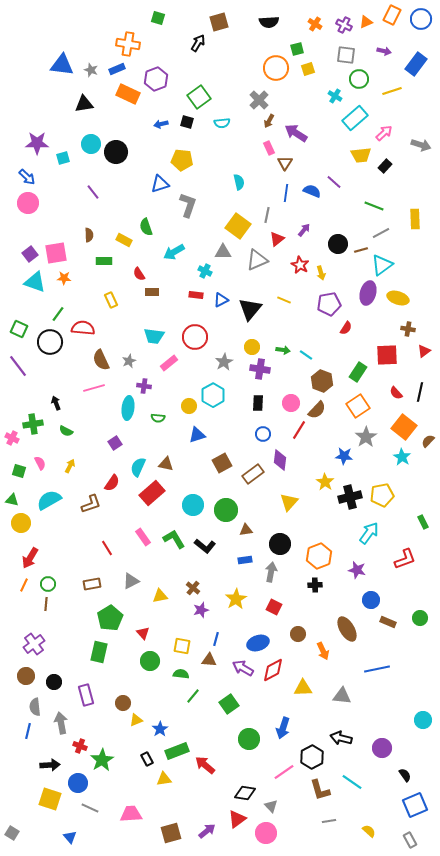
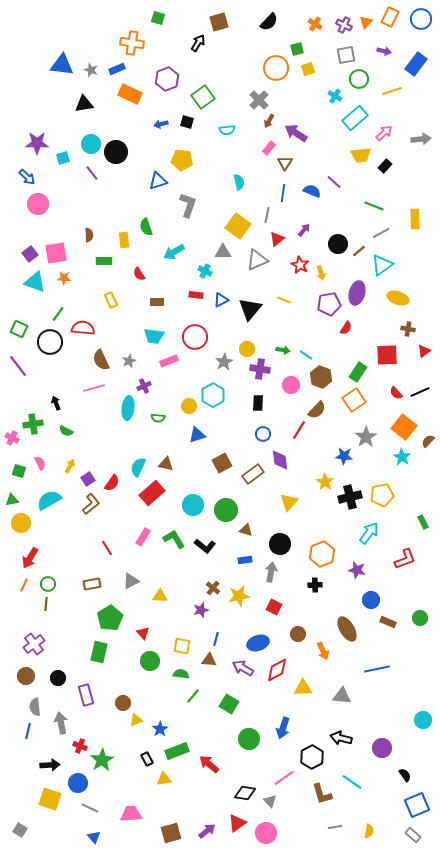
orange rectangle at (392, 15): moved 2 px left, 2 px down
black semicircle at (269, 22): rotated 42 degrees counterclockwise
orange triangle at (366, 22): rotated 24 degrees counterclockwise
orange cross at (128, 44): moved 4 px right, 1 px up
gray square at (346, 55): rotated 18 degrees counterclockwise
purple hexagon at (156, 79): moved 11 px right
orange rectangle at (128, 94): moved 2 px right
green square at (199, 97): moved 4 px right
cyan semicircle at (222, 123): moved 5 px right, 7 px down
gray arrow at (421, 145): moved 6 px up; rotated 24 degrees counterclockwise
pink rectangle at (269, 148): rotated 64 degrees clockwise
blue triangle at (160, 184): moved 2 px left, 3 px up
purple line at (93, 192): moved 1 px left, 19 px up
blue line at (286, 193): moved 3 px left
pink circle at (28, 203): moved 10 px right, 1 px down
yellow rectangle at (124, 240): rotated 56 degrees clockwise
brown line at (361, 250): moved 2 px left, 1 px down; rotated 24 degrees counterclockwise
brown rectangle at (152, 292): moved 5 px right, 10 px down
purple ellipse at (368, 293): moved 11 px left
yellow circle at (252, 347): moved 5 px left, 2 px down
pink rectangle at (169, 363): moved 2 px up; rotated 18 degrees clockwise
brown hexagon at (322, 381): moved 1 px left, 4 px up
purple cross at (144, 386): rotated 32 degrees counterclockwise
black line at (420, 392): rotated 54 degrees clockwise
pink circle at (291, 403): moved 18 px up
orange square at (358, 406): moved 4 px left, 6 px up
purple square at (115, 443): moved 27 px left, 36 px down
purple diamond at (280, 460): rotated 15 degrees counterclockwise
green triangle at (12, 500): rotated 24 degrees counterclockwise
brown L-shape at (91, 504): rotated 20 degrees counterclockwise
brown triangle at (246, 530): rotated 24 degrees clockwise
pink rectangle at (143, 537): rotated 66 degrees clockwise
orange hexagon at (319, 556): moved 3 px right, 2 px up
brown cross at (193, 588): moved 20 px right
yellow triangle at (160, 596): rotated 14 degrees clockwise
yellow star at (236, 599): moved 3 px right, 3 px up; rotated 20 degrees clockwise
red diamond at (273, 670): moved 4 px right
black circle at (54, 682): moved 4 px right, 4 px up
green square at (229, 704): rotated 24 degrees counterclockwise
red arrow at (205, 765): moved 4 px right, 1 px up
pink line at (284, 772): moved 6 px down
brown L-shape at (320, 790): moved 2 px right, 4 px down
blue square at (415, 805): moved 2 px right
gray triangle at (271, 806): moved 1 px left, 5 px up
red triangle at (237, 819): moved 4 px down
gray line at (329, 821): moved 6 px right, 6 px down
yellow semicircle at (369, 831): rotated 56 degrees clockwise
gray square at (12, 833): moved 8 px right, 3 px up
blue triangle at (70, 837): moved 24 px right
gray rectangle at (410, 840): moved 3 px right, 5 px up; rotated 21 degrees counterclockwise
